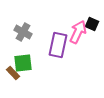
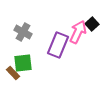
black square: rotated 24 degrees clockwise
purple rectangle: rotated 10 degrees clockwise
